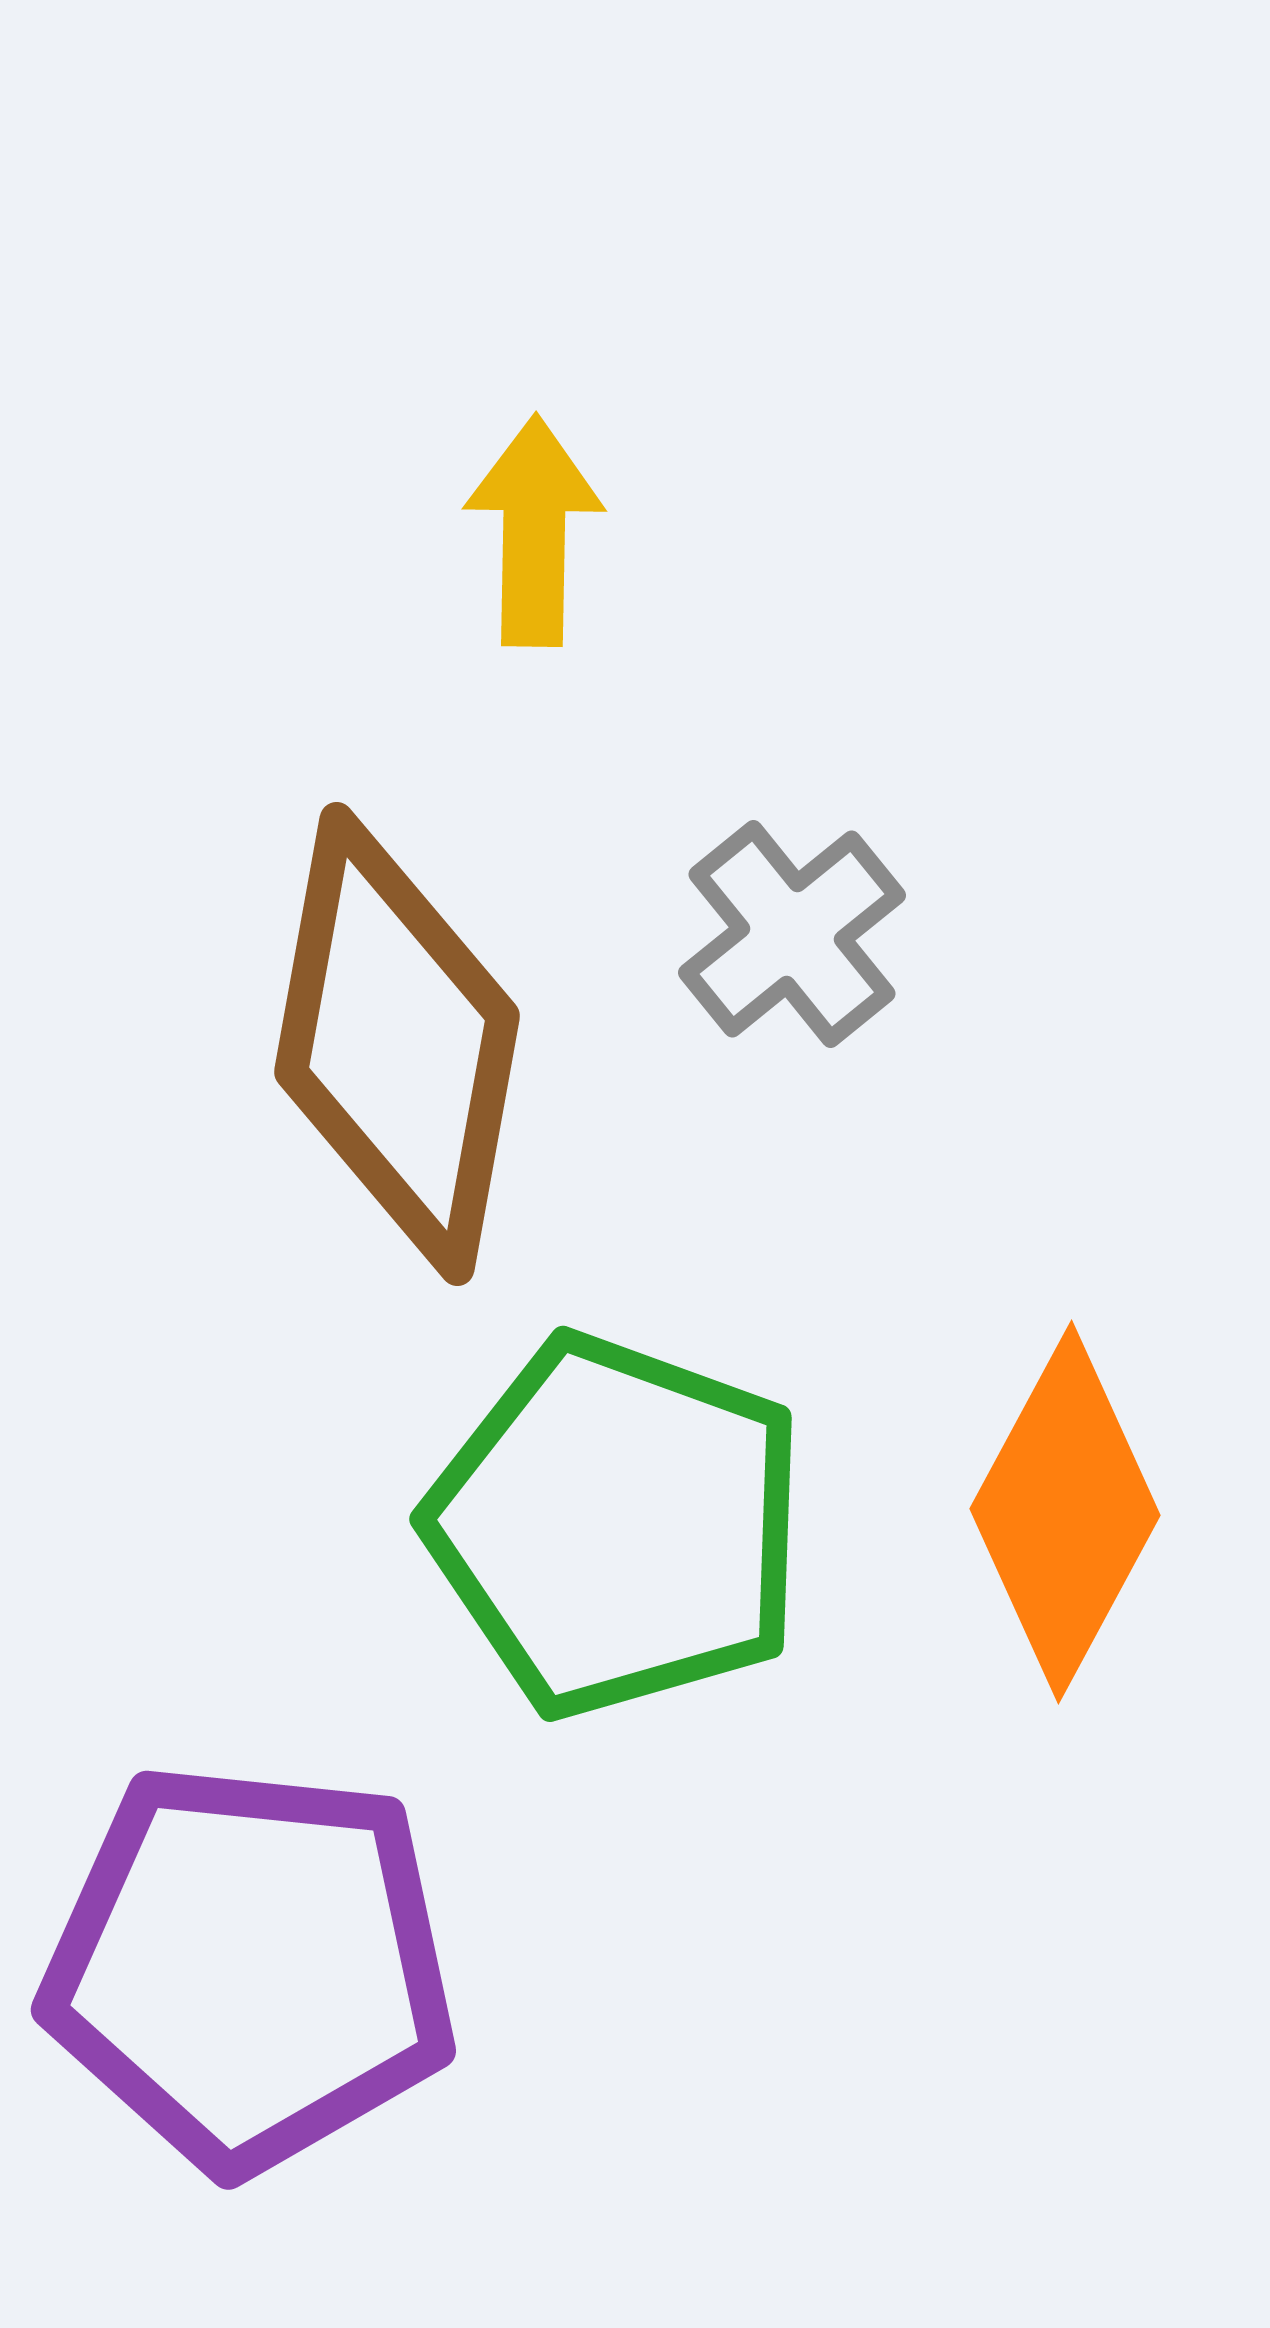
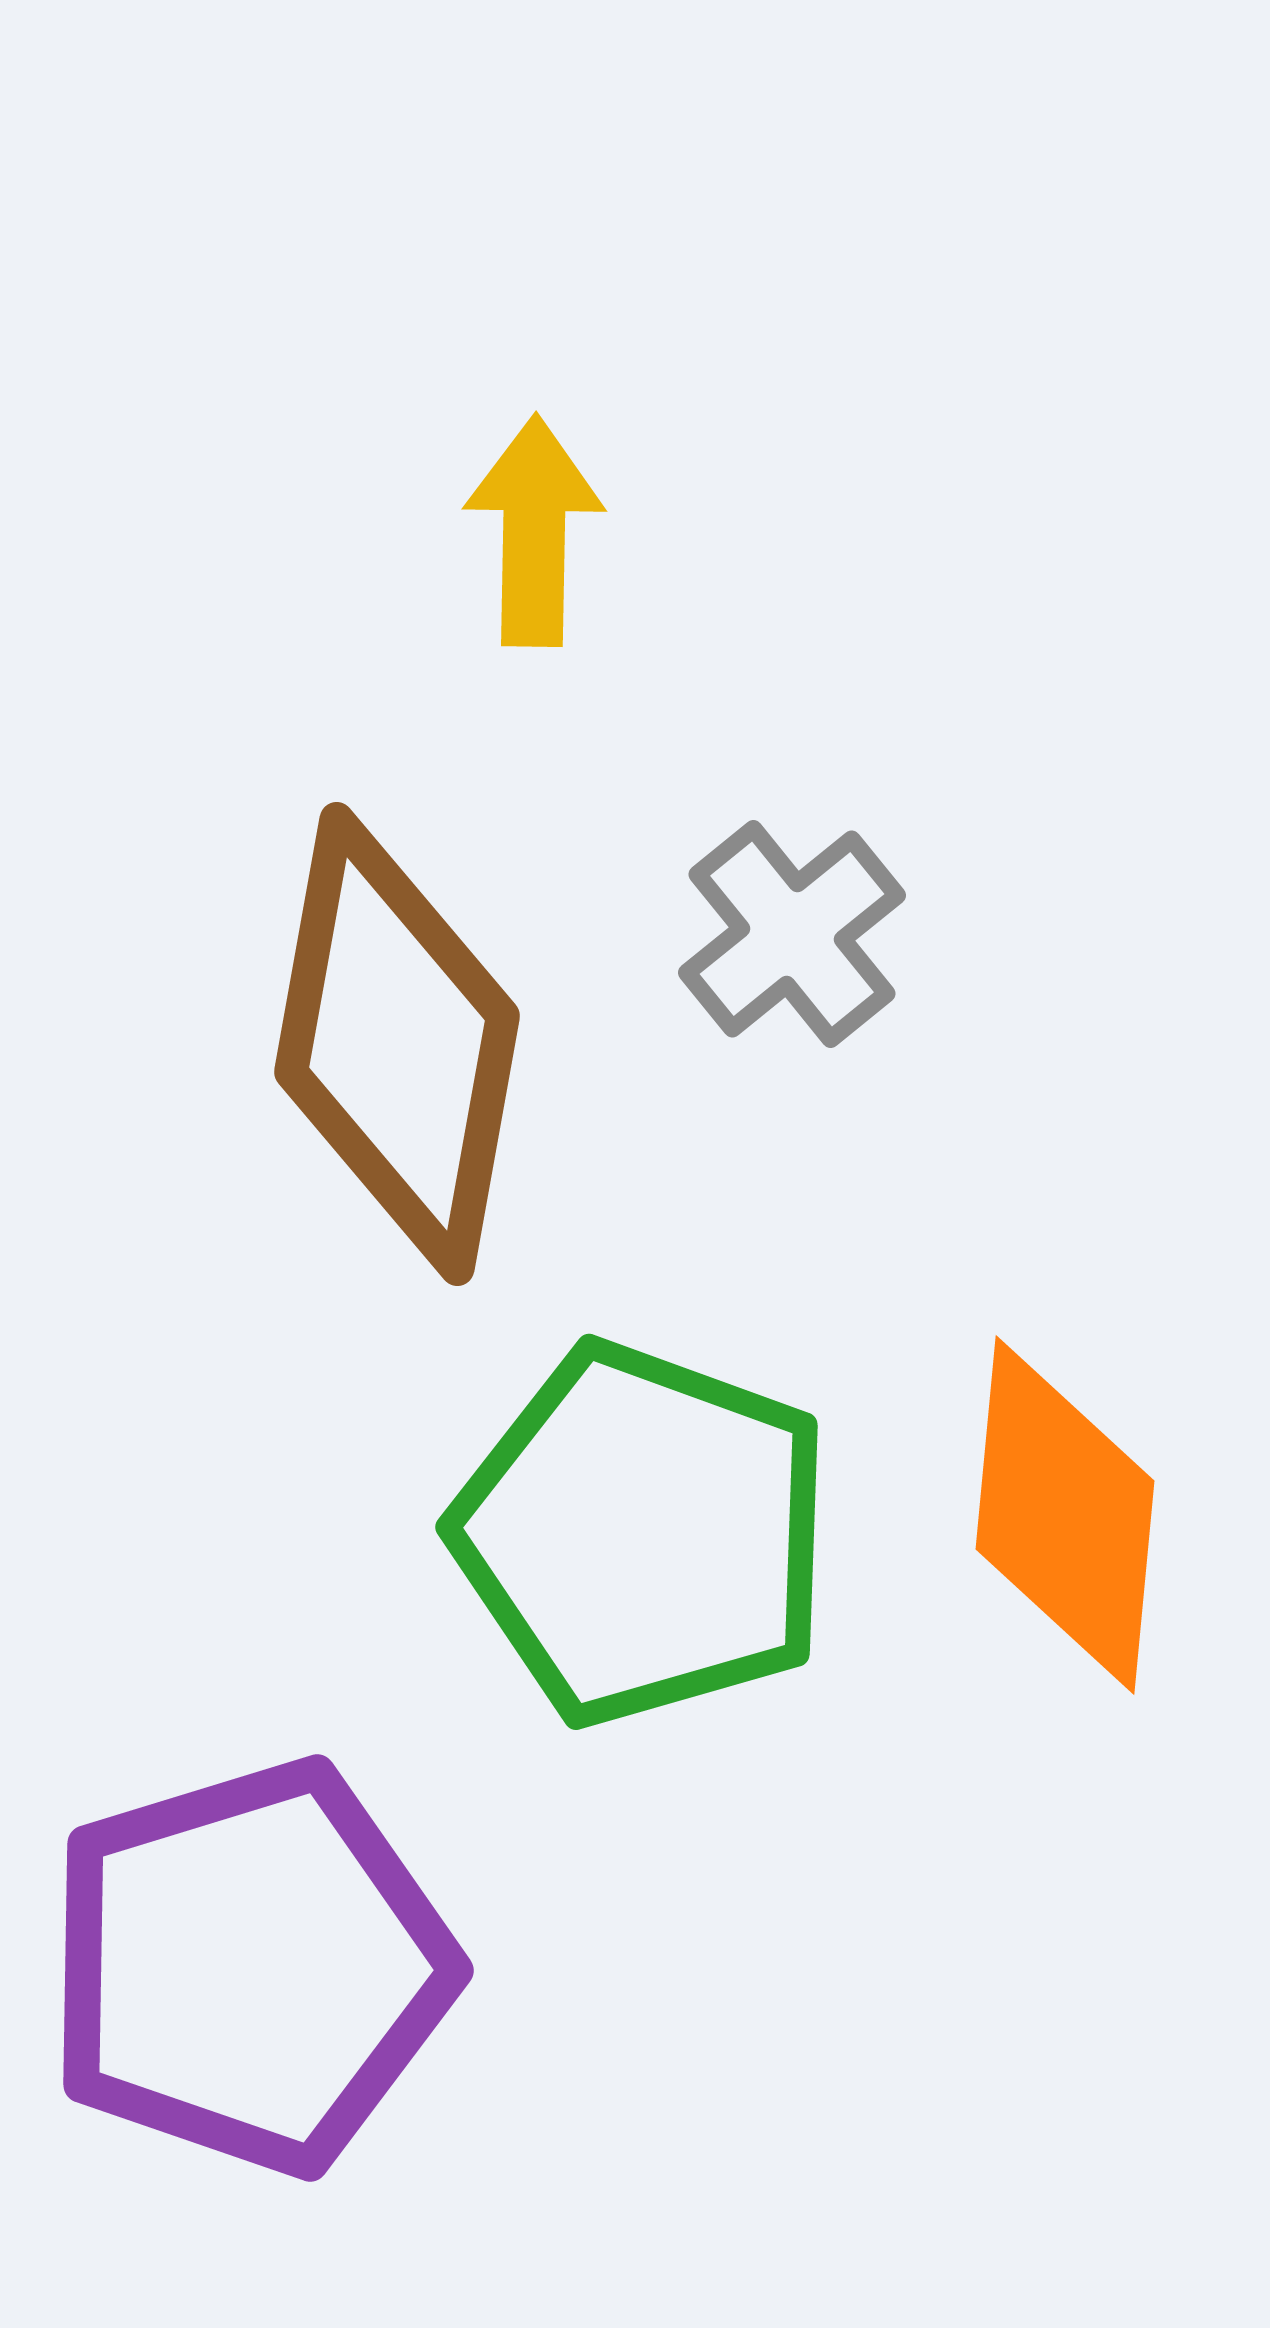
orange diamond: moved 3 px down; rotated 23 degrees counterclockwise
green pentagon: moved 26 px right, 8 px down
purple pentagon: rotated 23 degrees counterclockwise
